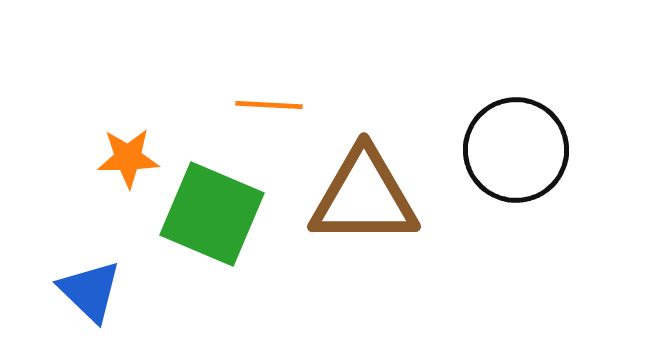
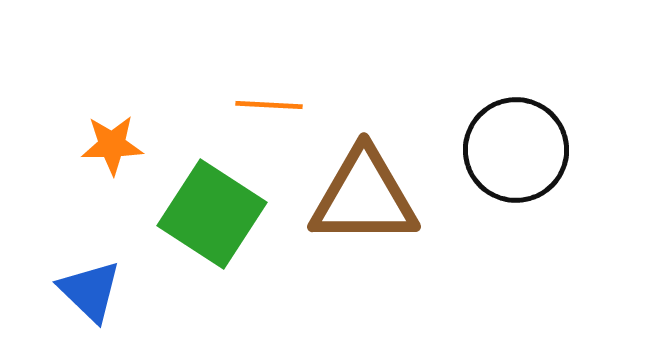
orange star: moved 16 px left, 13 px up
green square: rotated 10 degrees clockwise
